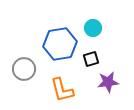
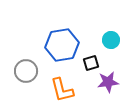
cyan circle: moved 18 px right, 12 px down
blue hexagon: moved 2 px right, 1 px down
black square: moved 4 px down
gray circle: moved 2 px right, 2 px down
